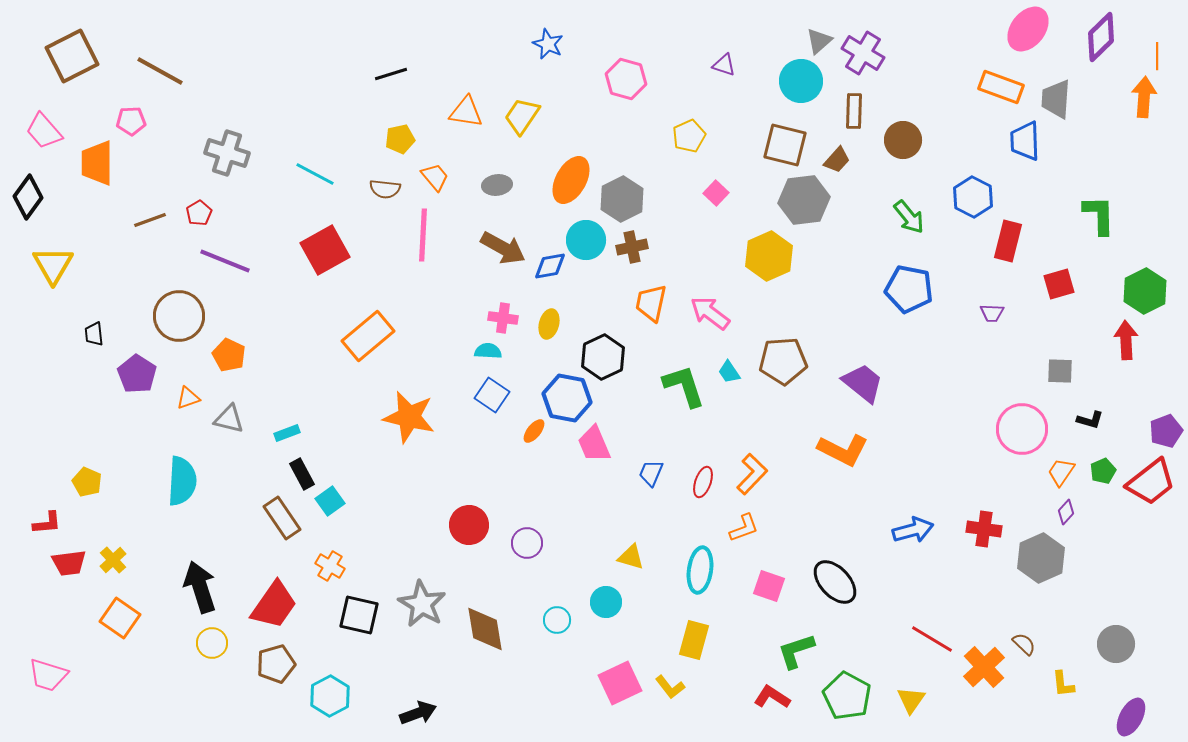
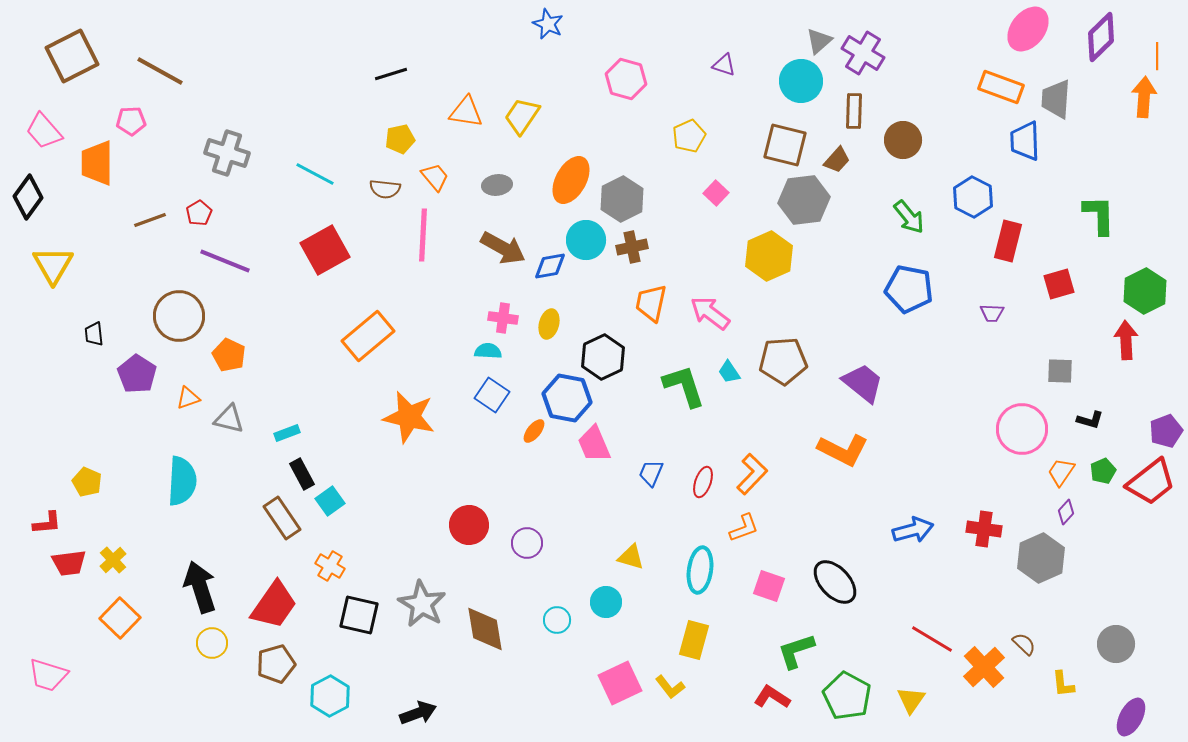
blue star at (548, 44): moved 20 px up
orange square at (120, 618): rotated 9 degrees clockwise
